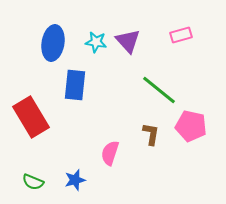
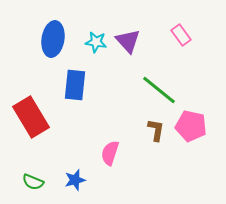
pink rectangle: rotated 70 degrees clockwise
blue ellipse: moved 4 px up
brown L-shape: moved 5 px right, 4 px up
